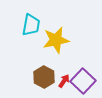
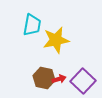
cyan trapezoid: moved 1 px right
brown hexagon: moved 1 px down; rotated 15 degrees counterclockwise
red arrow: moved 5 px left, 2 px up; rotated 40 degrees clockwise
